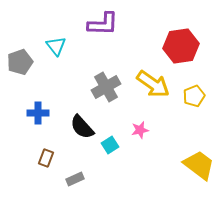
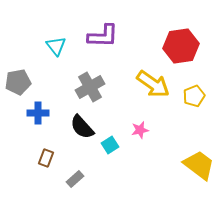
purple L-shape: moved 12 px down
gray pentagon: moved 2 px left, 20 px down; rotated 10 degrees clockwise
gray cross: moved 16 px left
gray rectangle: rotated 18 degrees counterclockwise
